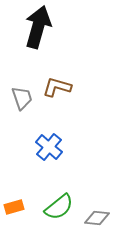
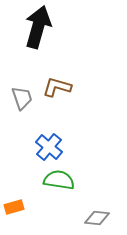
green semicircle: moved 27 px up; rotated 132 degrees counterclockwise
